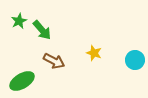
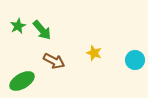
green star: moved 1 px left, 5 px down
